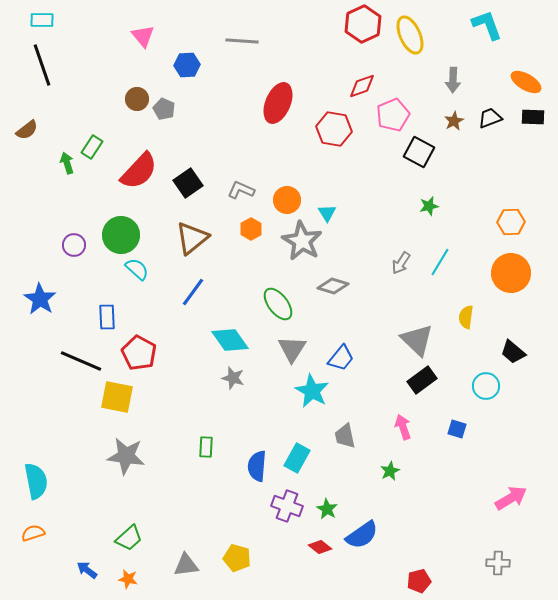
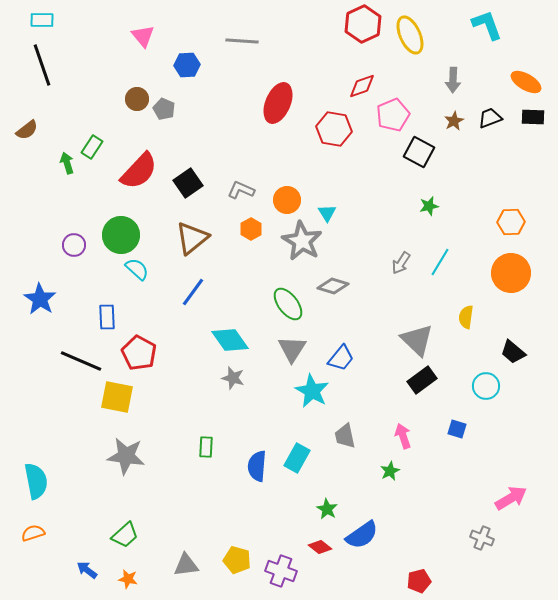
green ellipse at (278, 304): moved 10 px right
pink arrow at (403, 427): moved 9 px down
purple cross at (287, 506): moved 6 px left, 65 px down
green trapezoid at (129, 538): moved 4 px left, 3 px up
yellow pentagon at (237, 558): moved 2 px down
gray cross at (498, 563): moved 16 px left, 25 px up; rotated 20 degrees clockwise
